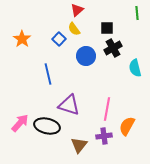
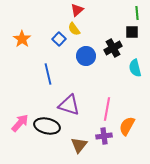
black square: moved 25 px right, 4 px down
